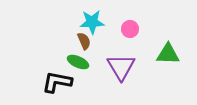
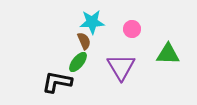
pink circle: moved 2 px right
green ellipse: rotated 75 degrees counterclockwise
